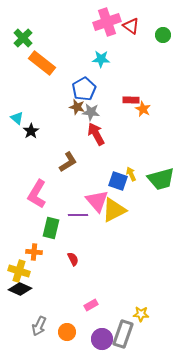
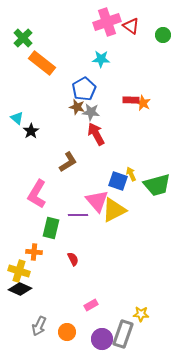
orange star: moved 6 px up
green trapezoid: moved 4 px left, 6 px down
